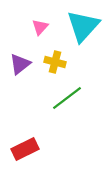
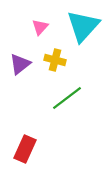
yellow cross: moved 2 px up
red rectangle: rotated 40 degrees counterclockwise
